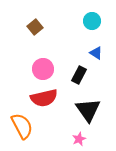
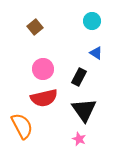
black rectangle: moved 2 px down
black triangle: moved 4 px left
pink star: rotated 24 degrees counterclockwise
